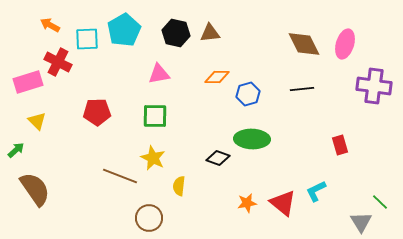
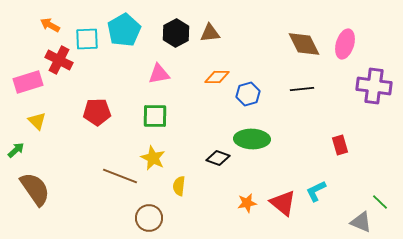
black hexagon: rotated 20 degrees clockwise
red cross: moved 1 px right, 2 px up
gray triangle: rotated 35 degrees counterclockwise
